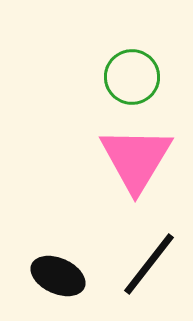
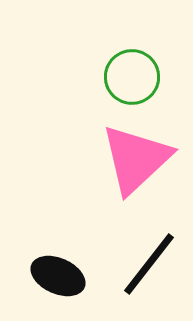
pink triangle: rotated 16 degrees clockwise
